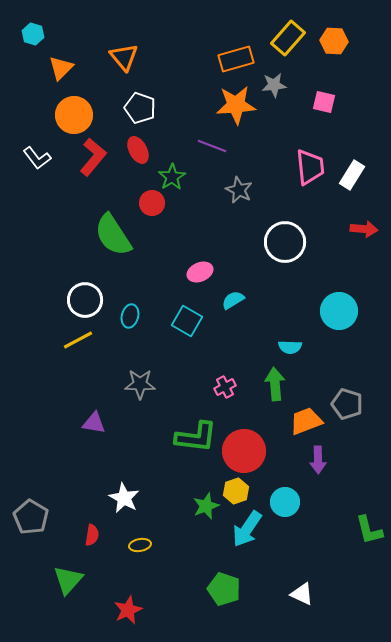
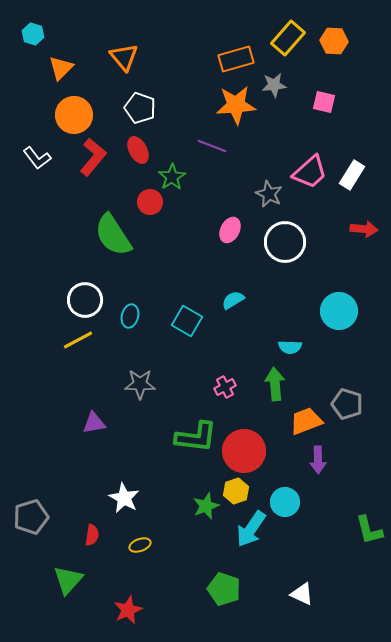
pink trapezoid at (310, 167): moved 5 px down; rotated 54 degrees clockwise
gray star at (239, 190): moved 30 px right, 4 px down
red circle at (152, 203): moved 2 px left, 1 px up
pink ellipse at (200, 272): moved 30 px right, 42 px up; rotated 40 degrees counterclockwise
purple triangle at (94, 423): rotated 20 degrees counterclockwise
gray pentagon at (31, 517): rotated 24 degrees clockwise
cyan arrow at (247, 529): moved 4 px right
yellow ellipse at (140, 545): rotated 10 degrees counterclockwise
